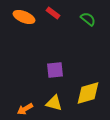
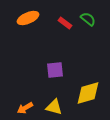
red rectangle: moved 12 px right, 10 px down
orange ellipse: moved 4 px right, 1 px down; rotated 45 degrees counterclockwise
yellow triangle: moved 4 px down
orange arrow: moved 1 px up
